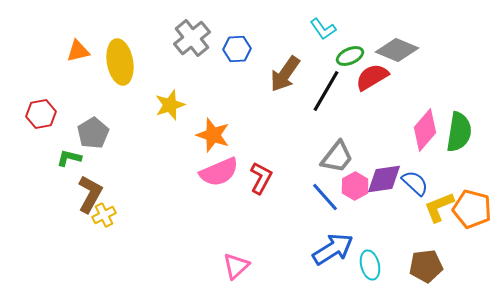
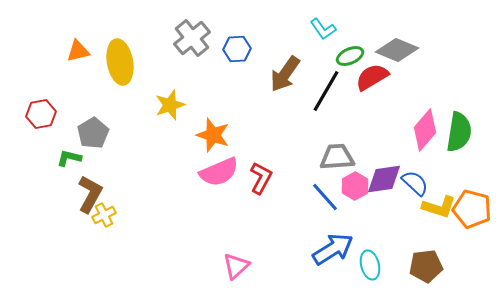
gray trapezoid: rotated 132 degrees counterclockwise
yellow L-shape: rotated 140 degrees counterclockwise
